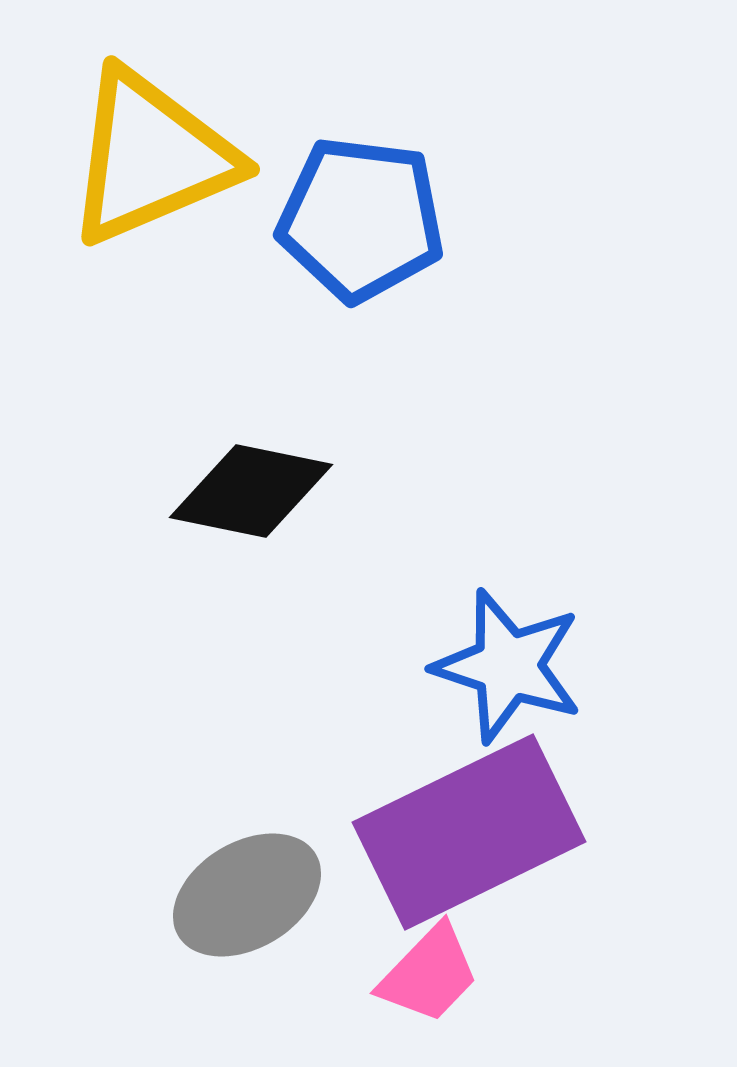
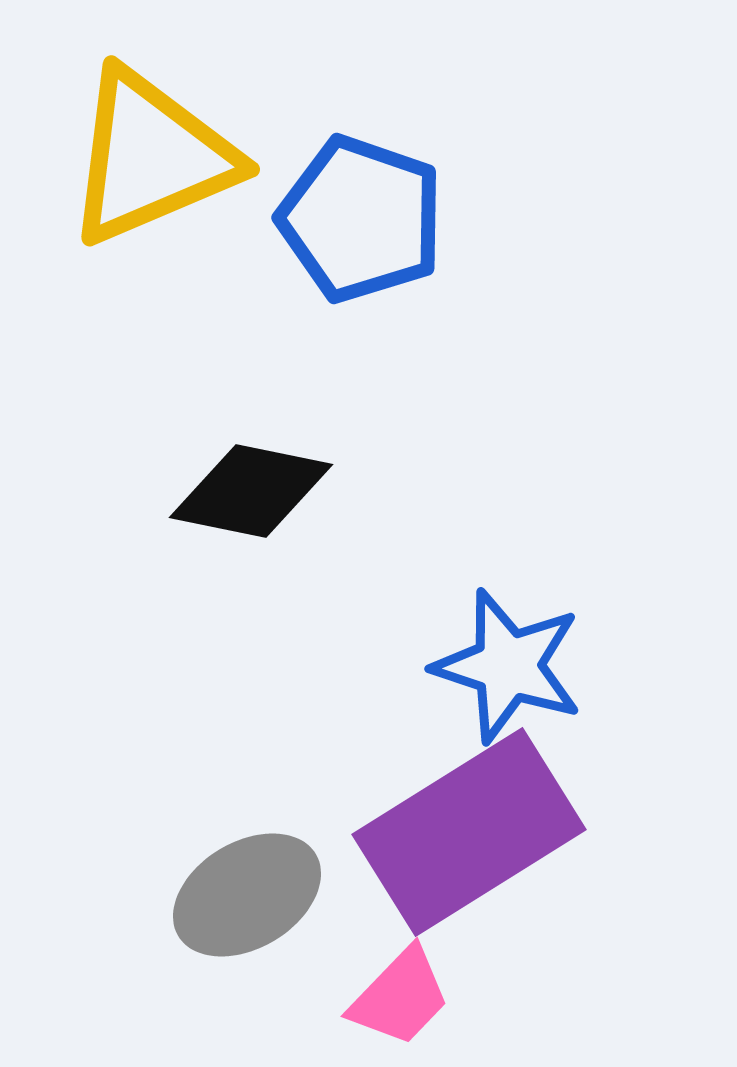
blue pentagon: rotated 12 degrees clockwise
purple rectangle: rotated 6 degrees counterclockwise
pink trapezoid: moved 29 px left, 23 px down
